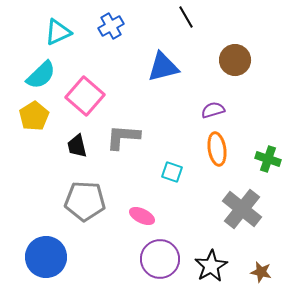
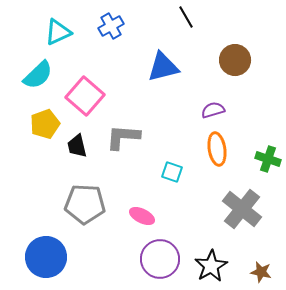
cyan semicircle: moved 3 px left
yellow pentagon: moved 11 px right, 8 px down; rotated 12 degrees clockwise
gray pentagon: moved 3 px down
